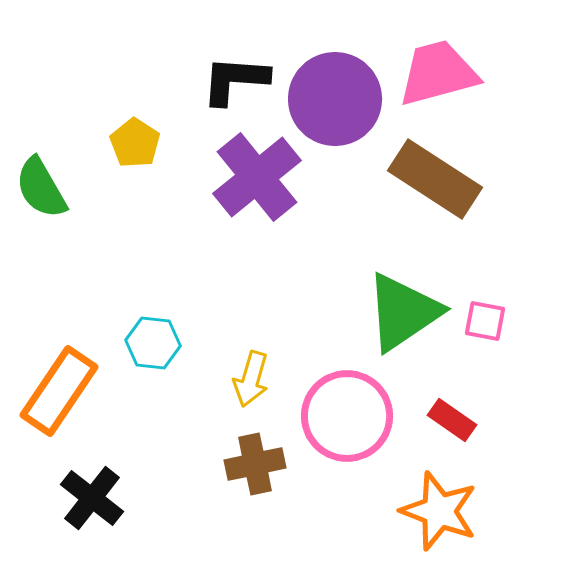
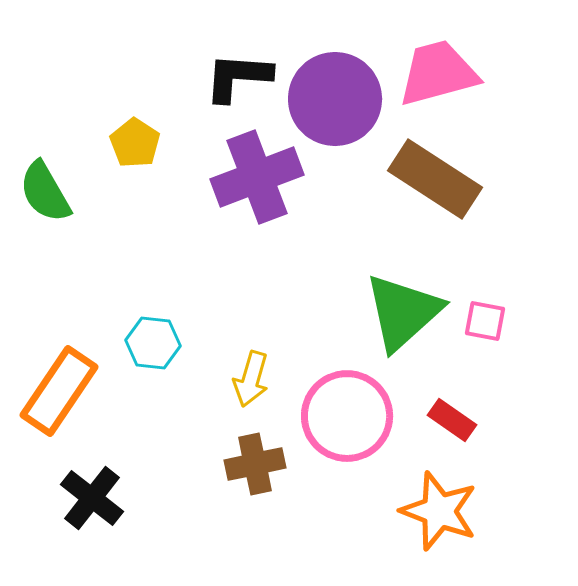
black L-shape: moved 3 px right, 3 px up
purple cross: rotated 18 degrees clockwise
green semicircle: moved 4 px right, 4 px down
green triangle: rotated 8 degrees counterclockwise
